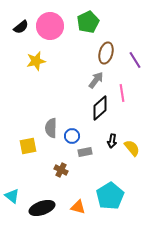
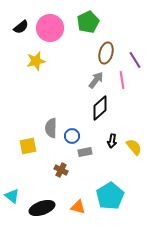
pink circle: moved 2 px down
pink line: moved 13 px up
yellow semicircle: moved 2 px right, 1 px up
